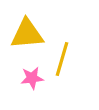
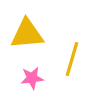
yellow line: moved 10 px right
